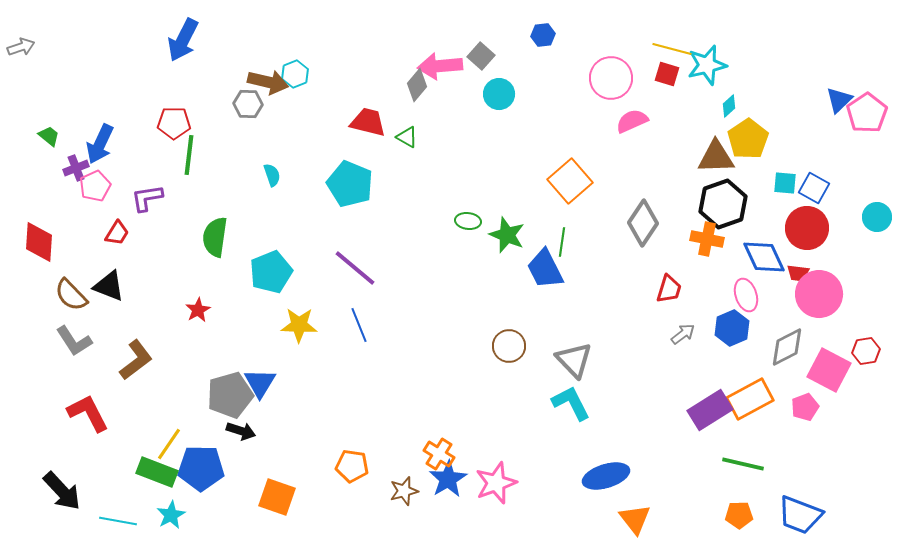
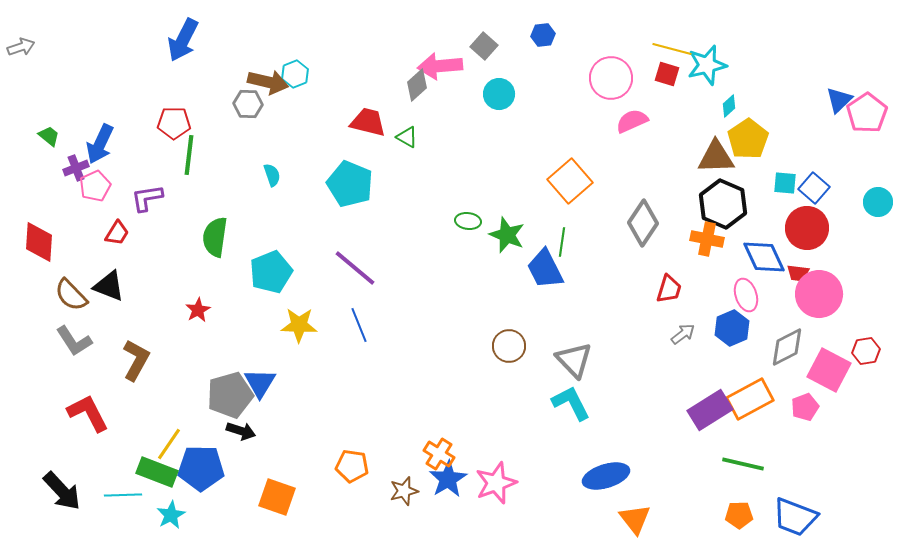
gray square at (481, 56): moved 3 px right, 10 px up
gray diamond at (417, 85): rotated 8 degrees clockwise
blue square at (814, 188): rotated 12 degrees clockwise
black hexagon at (723, 204): rotated 18 degrees counterclockwise
cyan circle at (877, 217): moved 1 px right, 15 px up
brown L-shape at (136, 360): rotated 24 degrees counterclockwise
blue trapezoid at (800, 515): moved 5 px left, 2 px down
cyan line at (118, 521): moved 5 px right, 26 px up; rotated 12 degrees counterclockwise
